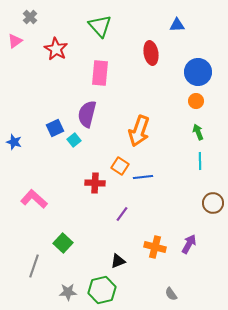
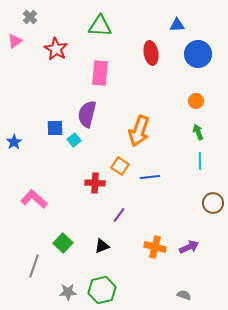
green triangle: rotated 45 degrees counterclockwise
blue circle: moved 18 px up
blue square: rotated 24 degrees clockwise
blue star: rotated 21 degrees clockwise
blue line: moved 7 px right
purple line: moved 3 px left, 1 px down
purple arrow: moved 3 px down; rotated 36 degrees clockwise
black triangle: moved 16 px left, 15 px up
gray semicircle: moved 13 px right, 1 px down; rotated 144 degrees clockwise
